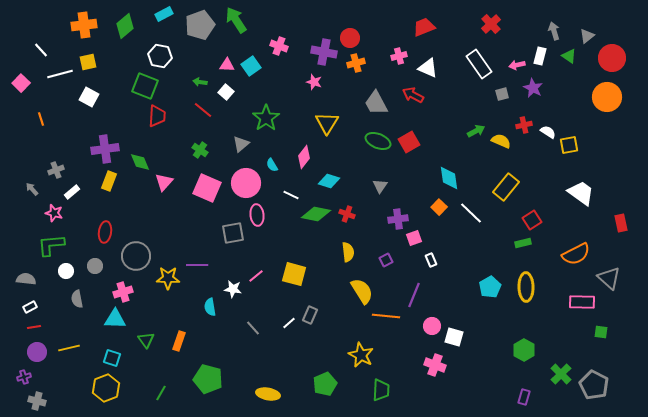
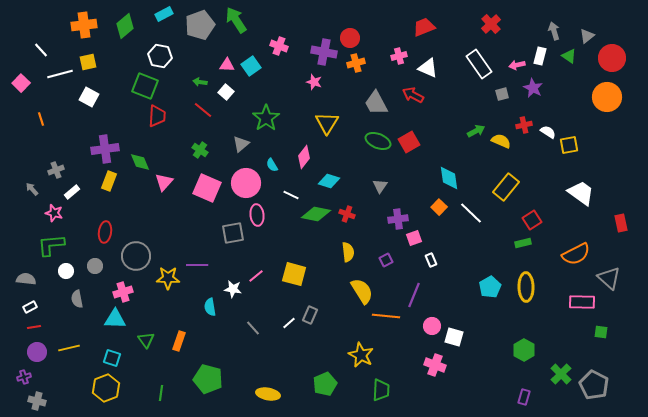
green line at (161, 393): rotated 21 degrees counterclockwise
